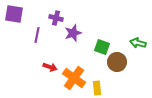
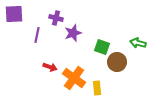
purple square: rotated 12 degrees counterclockwise
